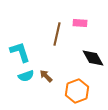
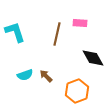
cyan L-shape: moved 5 px left, 20 px up
cyan semicircle: moved 1 px left, 1 px up
